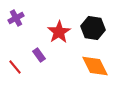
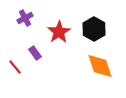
purple cross: moved 9 px right
black hexagon: moved 1 px right, 1 px down; rotated 20 degrees clockwise
purple rectangle: moved 4 px left, 2 px up
orange diamond: moved 5 px right; rotated 8 degrees clockwise
